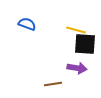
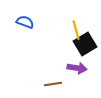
blue semicircle: moved 2 px left, 2 px up
yellow line: rotated 60 degrees clockwise
black square: rotated 35 degrees counterclockwise
